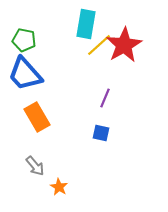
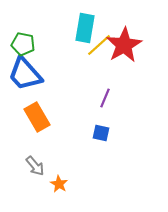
cyan rectangle: moved 1 px left, 4 px down
green pentagon: moved 1 px left, 4 px down
orange star: moved 3 px up
